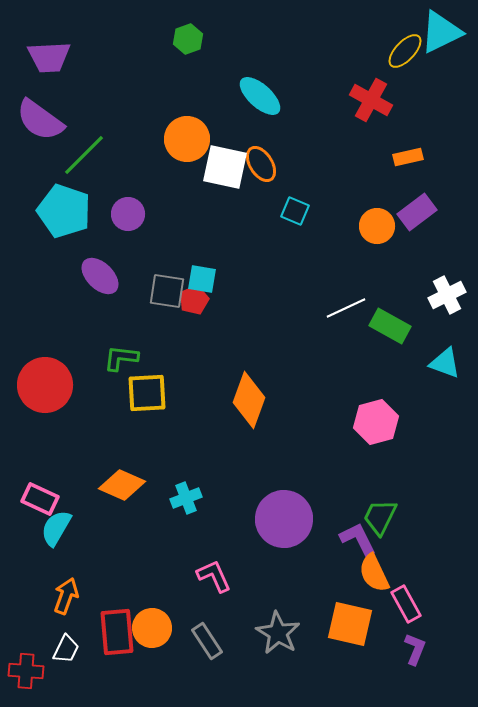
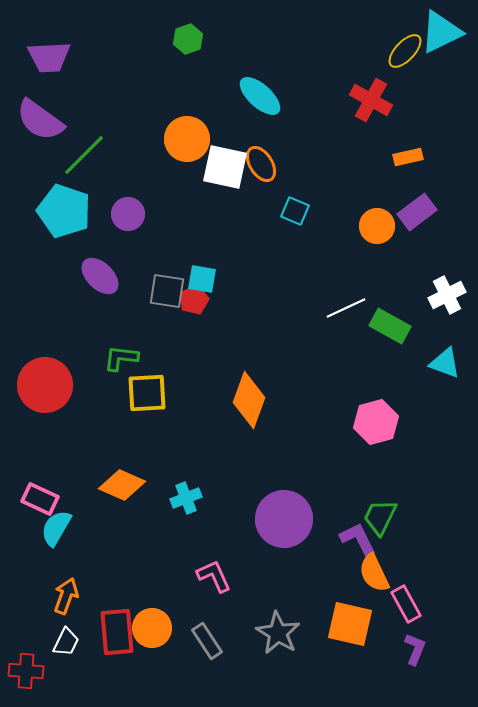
white trapezoid at (66, 649): moved 7 px up
